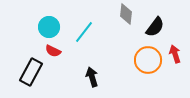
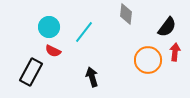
black semicircle: moved 12 px right
red arrow: moved 2 px up; rotated 24 degrees clockwise
